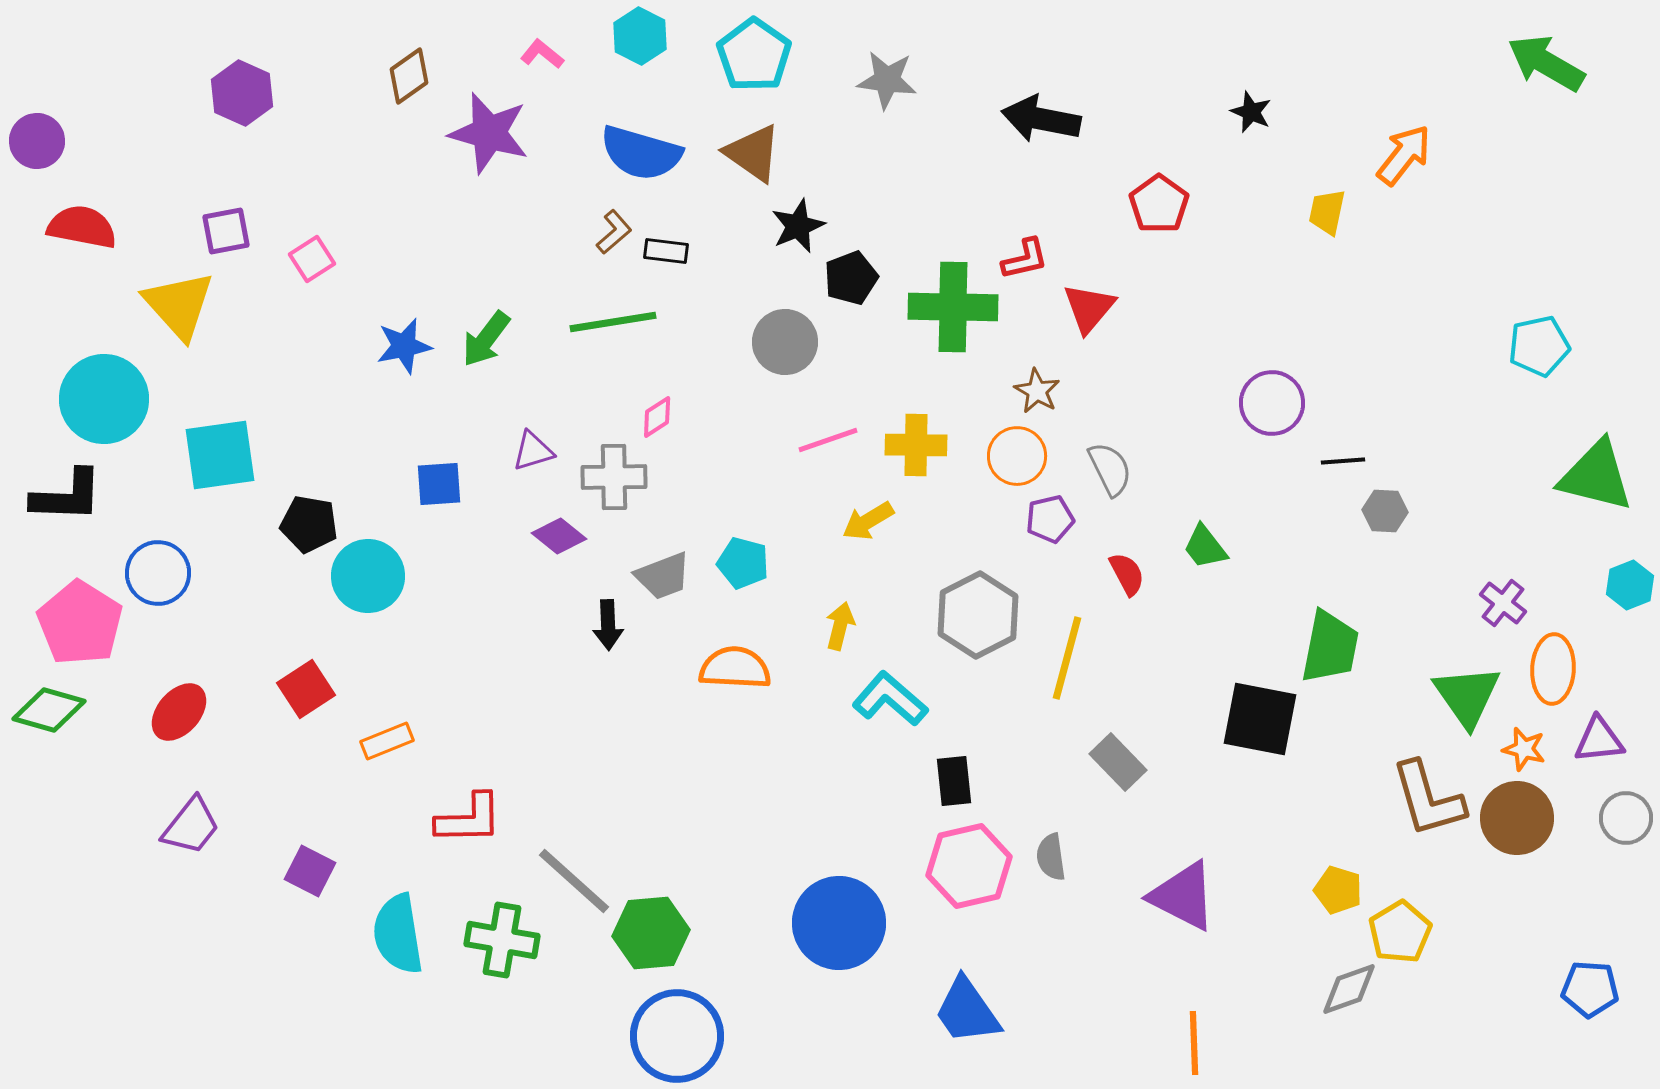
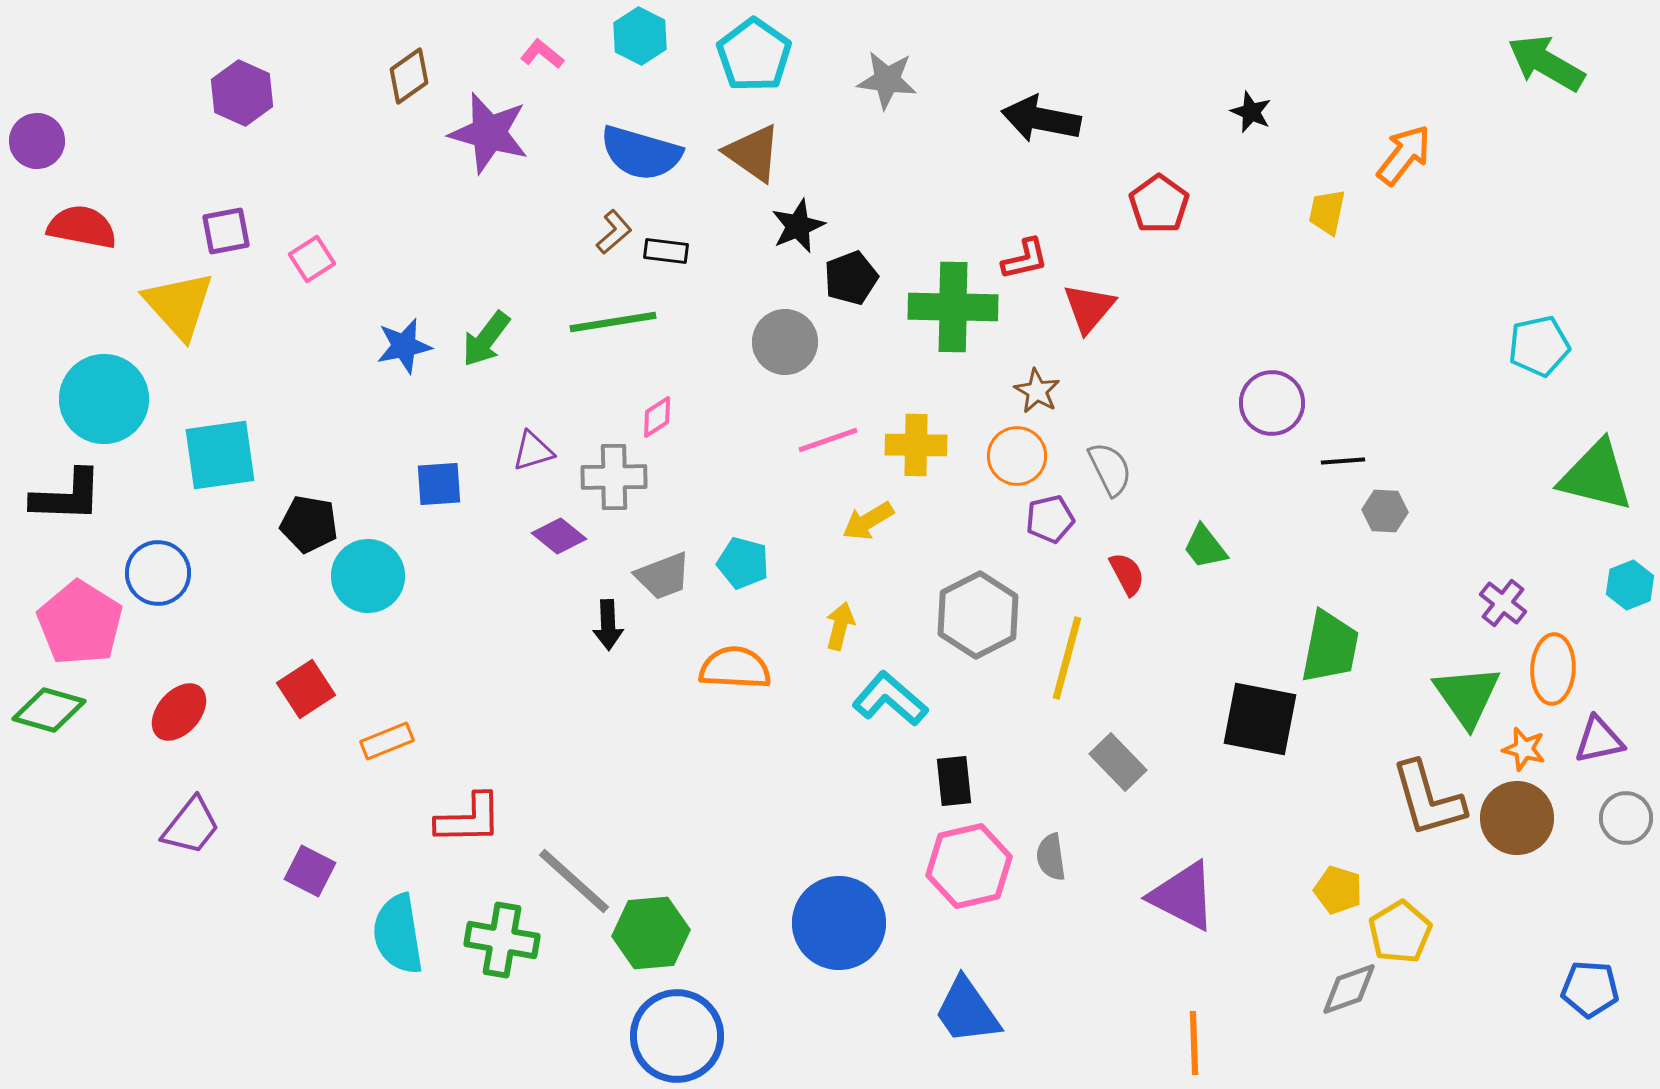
purple triangle at (1599, 740): rotated 6 degrees counterclockwise
